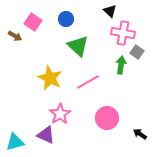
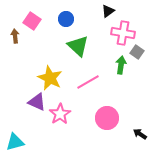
black triangle: moved 2 px left; rotated 40 degrees clockwise
pink square: moved 1 px left, 1 px up
brown arrow: rotated 128 degrees counterclockwise
purple triangle: moved 9 px left, 33 px up
